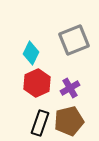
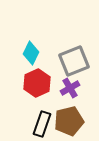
gray square: moved 21 px down
black rectangle: moved 2 px right, 1 px down
